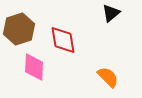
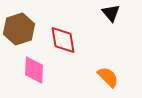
black triangle: rotated 30 degrees counterclockwise
pink diamond: moved 3 px down
